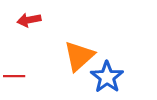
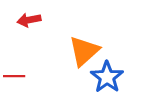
orange triangle: moved 5 px right, 5 px up
